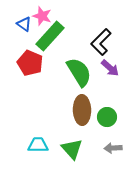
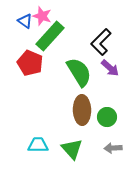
blue triangle: moved 1 px right, 3 px up
